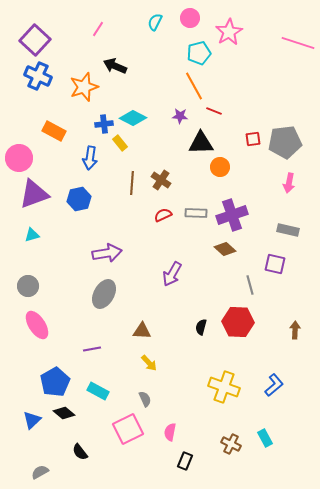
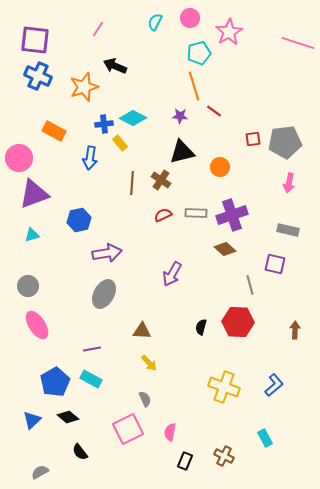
purple square at (35, 40): rotated 36 degrees counterclockwise
orange line at (194, 86): rotated 12 degrees clockwise
red line at (214, 111): rotated 14 degrees clockwise
black triangle at (201, 143): moved 19 px left, 9 px down; rotated 12 degrees counterclockwise
blue hexagon at (79, 199): moved 21 px down
cyan rectangle at (98, 391): moved 7 px left, 12 px up
black diamond at (64, 413): moved 4 px right, 4 px down
brown cross at (231, 444): moved 7 px left, 12 px down
